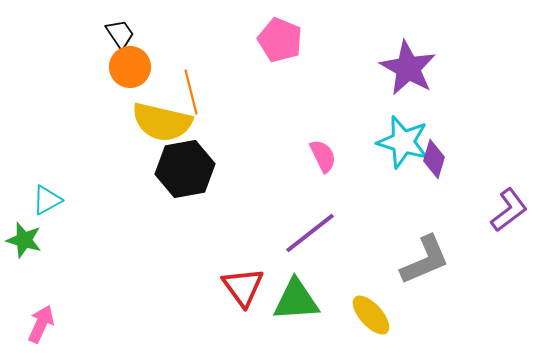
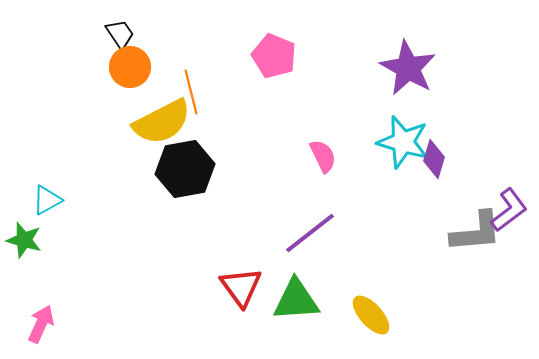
pink pentagon: moved 6 px left, 16 px down
yellow semicircle: rotated 40 degrees counterclockwise
gray L-shape: moved 51 px right, 28 px up; rotated 18 degrees clockwise
red triangle: moved 2 px left
